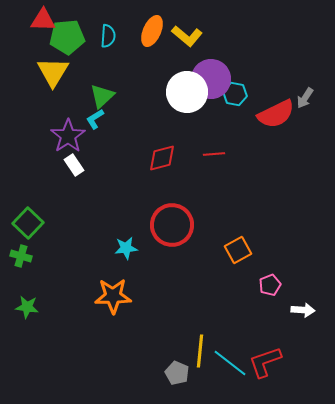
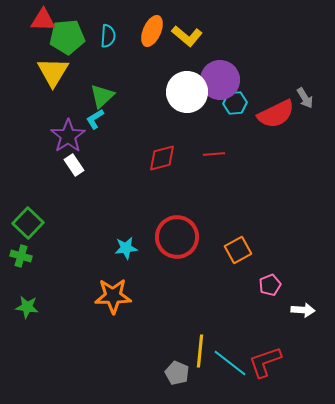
purple circle: moved 9 px right, 1 px down
cyan hexagon: moved 9 px down; rotated 15 degrees counterclockwise
gray arrow: rotated 65 degrees counterclockwise
red circle: moved 5 px right, 12 px down
